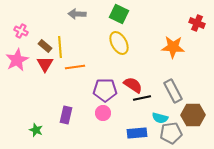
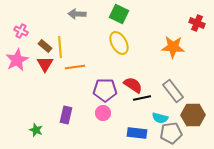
gray rectangle: rotated 10 degrees counterclockwise
blue rectangle: rotated 12 degrees clockwise
